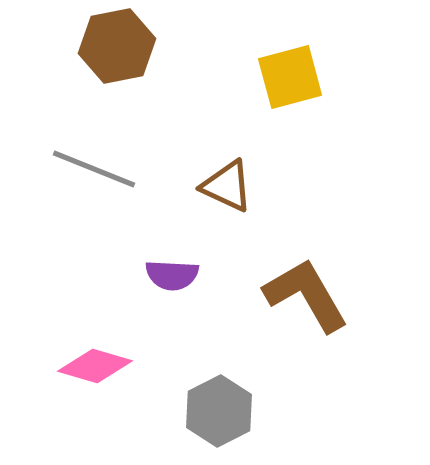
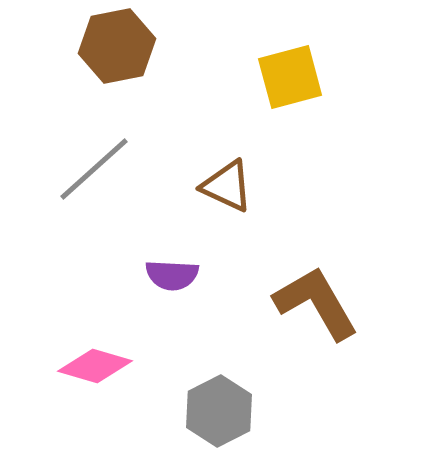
gray line: rotated 64 degrees counterclockwise
brown L-shape: moved 10 px right, 8 px down
